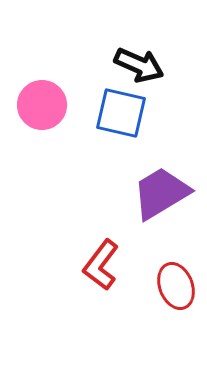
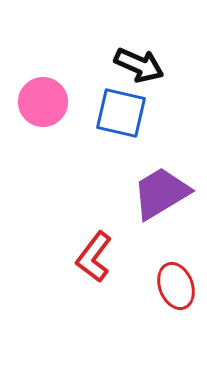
pink circle: moved 1 px right, 3 px up
red L-shape: moved 7 px left, 8 px up
